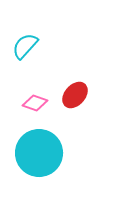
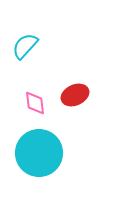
red ellipse: rotated 24 degrees clockwise
pink diamond: rotated 65 degrees clockwise
